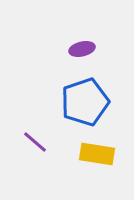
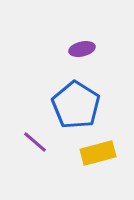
blue pentagon: moved 9 px left, 3 px down; rotated 21 degrees counterclockwise
yellow rectangle: moved 1 px right, 1 px up; rotated 24 degrees counterclockwise
